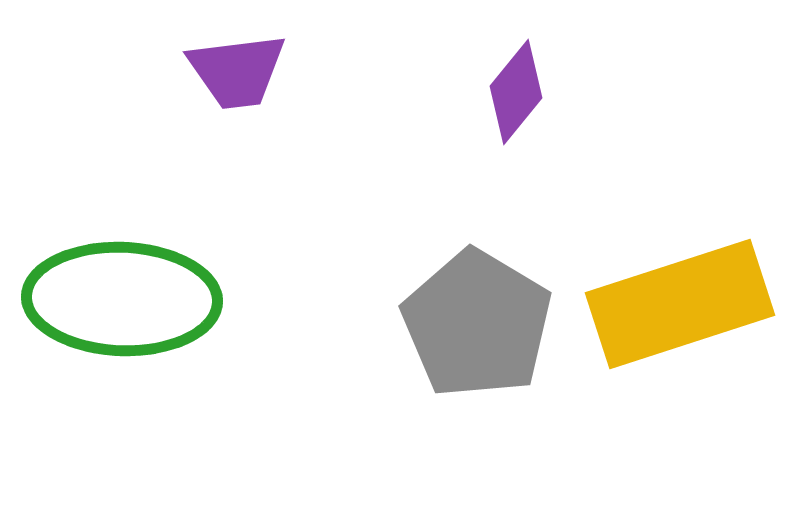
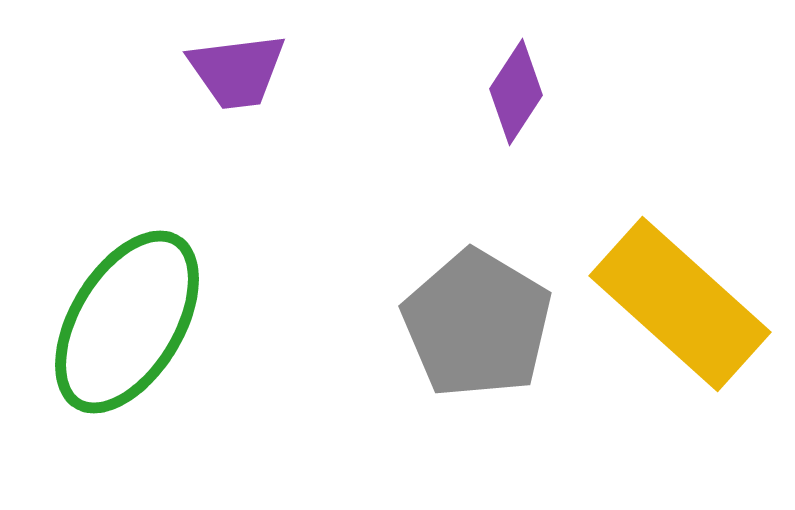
purple diamond: rotated 6 degrees counterclockwise
green ellipse: moved 5 px right, 23 px down; rotated 61 degrees counterclockwise
yellow rectangle: rotated 60 degrees clockwise
